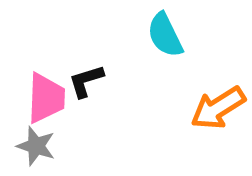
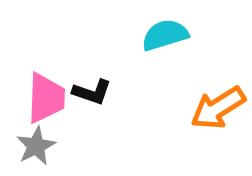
cyan semicircle: rotated 99 degrees clockwise
black L-shape: moved 6 px right, 11 px down; rotated 144 degrees counterclockwise
gray star: rotated 27 degrees clockwise
